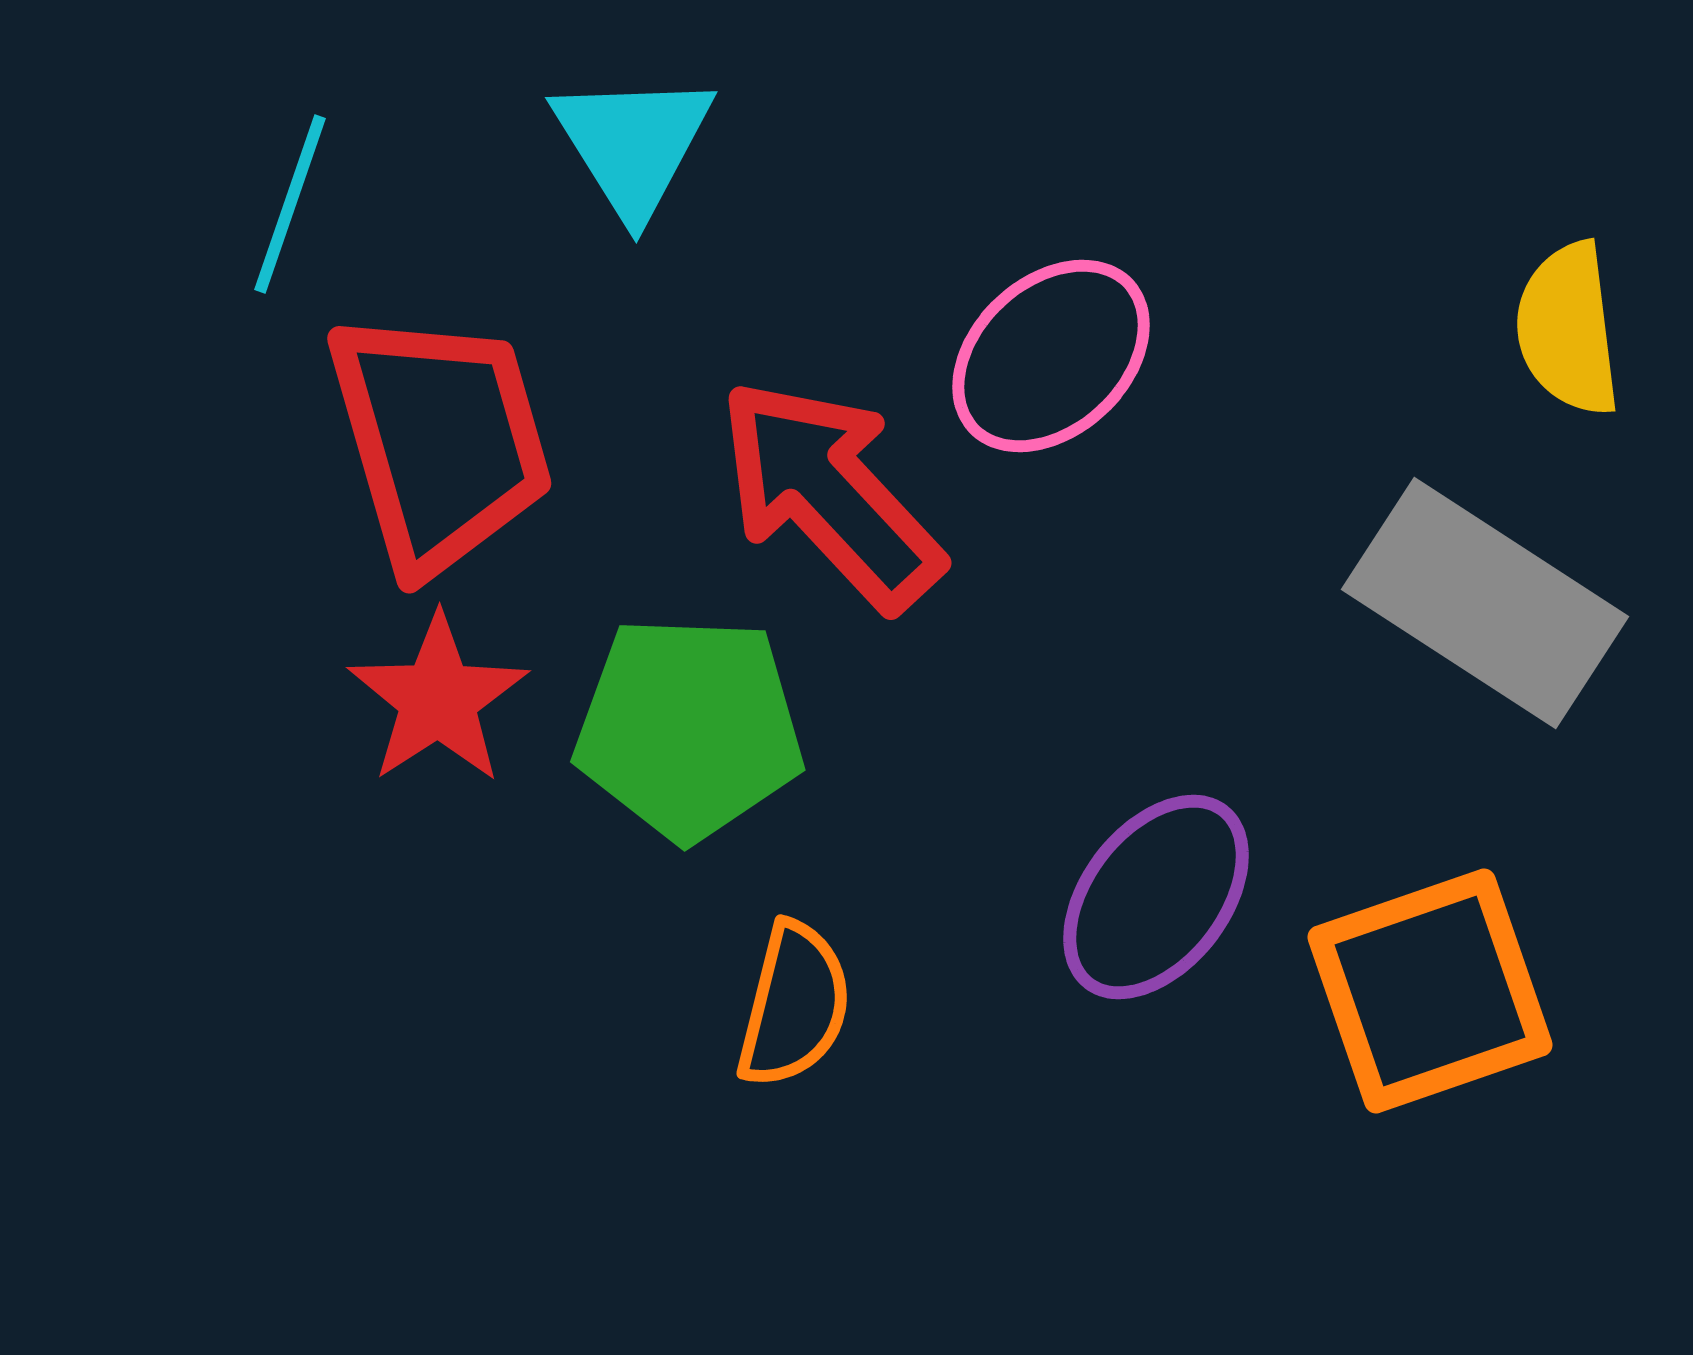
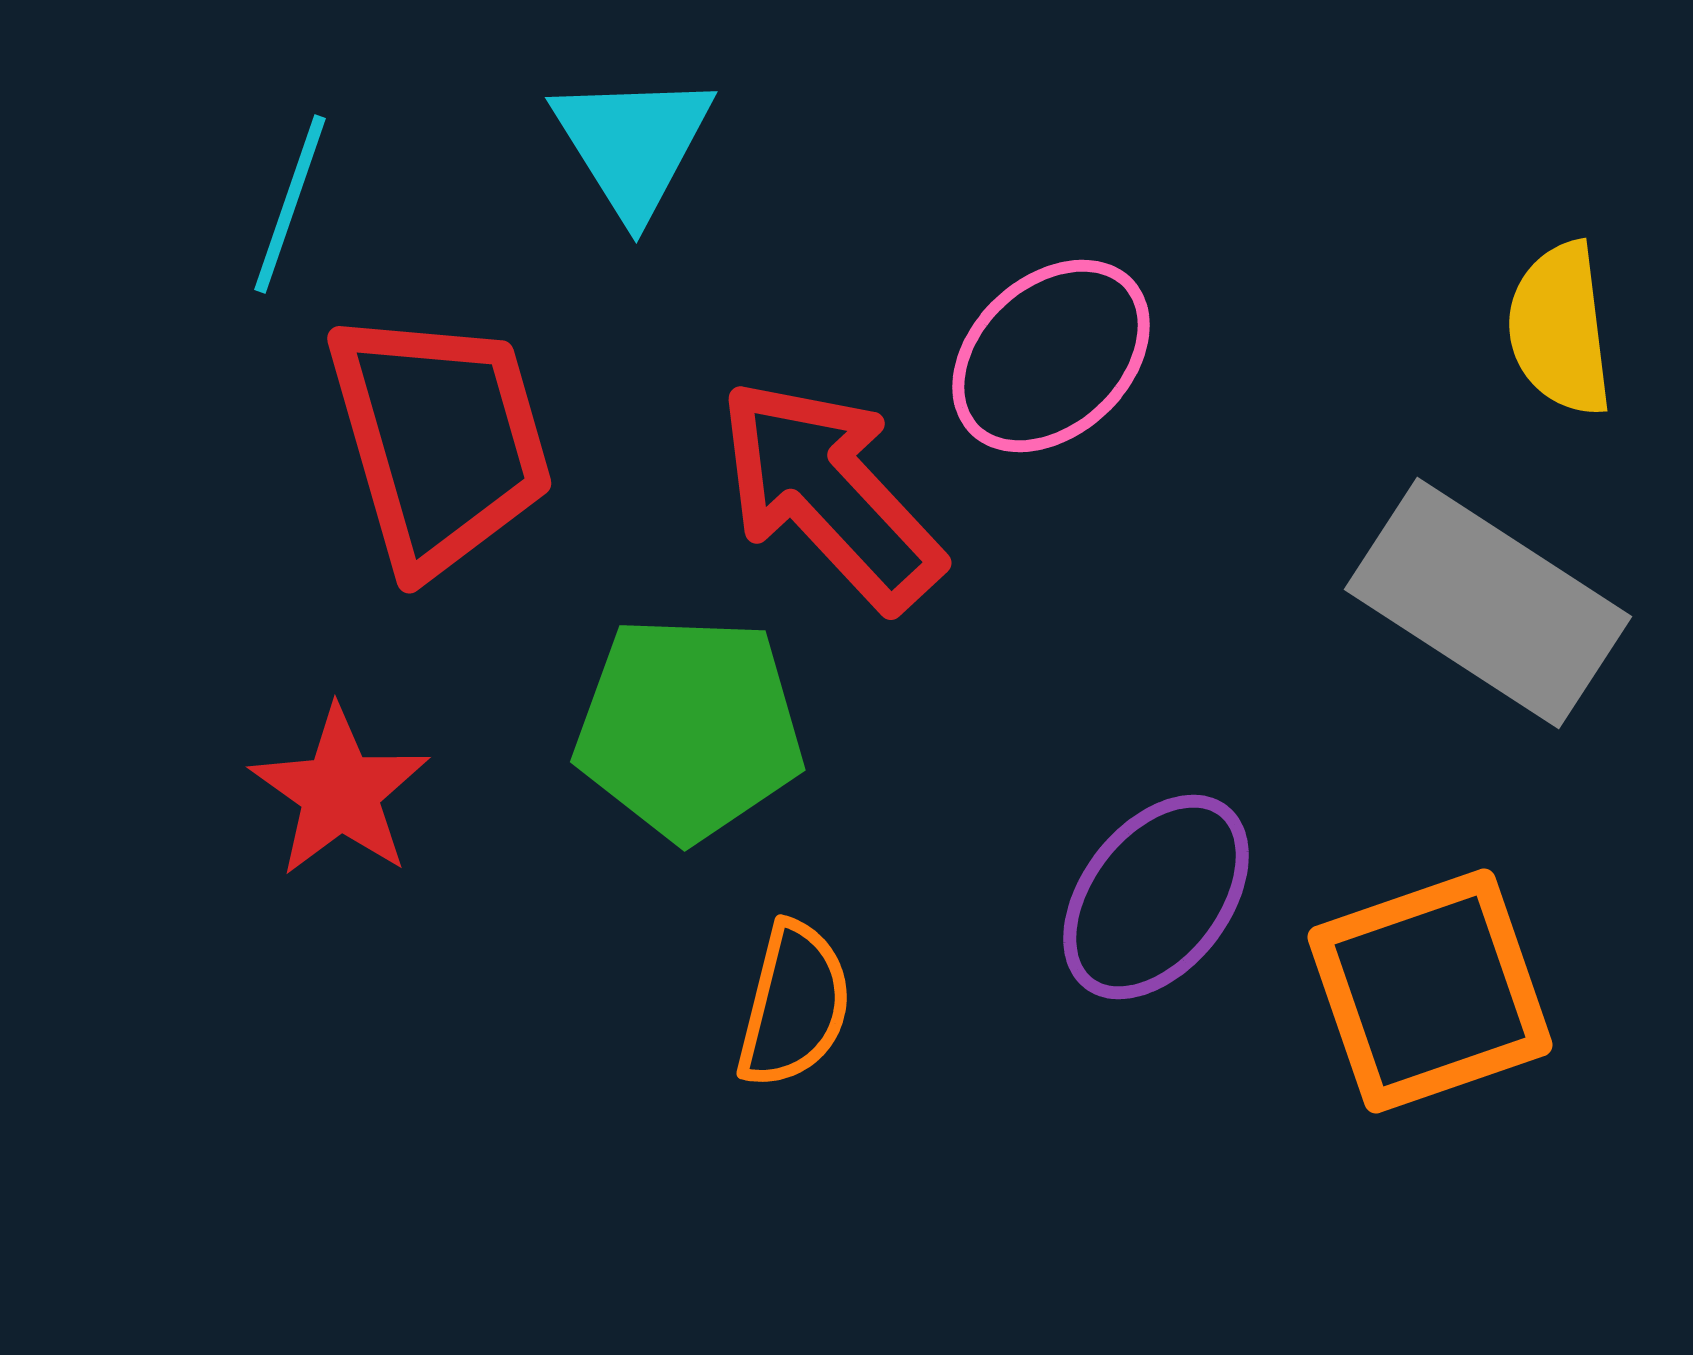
yellow semicircle: moved 8 px left
gray rectangle: moved 3 px right
red star: moved 98 px left, 93 px down; rotated 4 degrees counterclockwise
